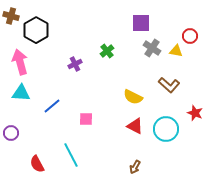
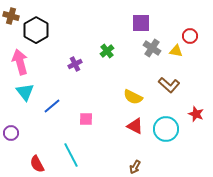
cyan triangle: moved 4 px right, 1 px up; rotated 48 degrees clockwise
red star: moved 1 px right, 1 px down
